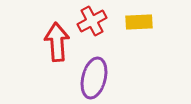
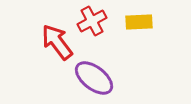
red arrow: rotated 33 degrees counterclockwise
purple ellipse: rotated 66 degrees counterclockwise
